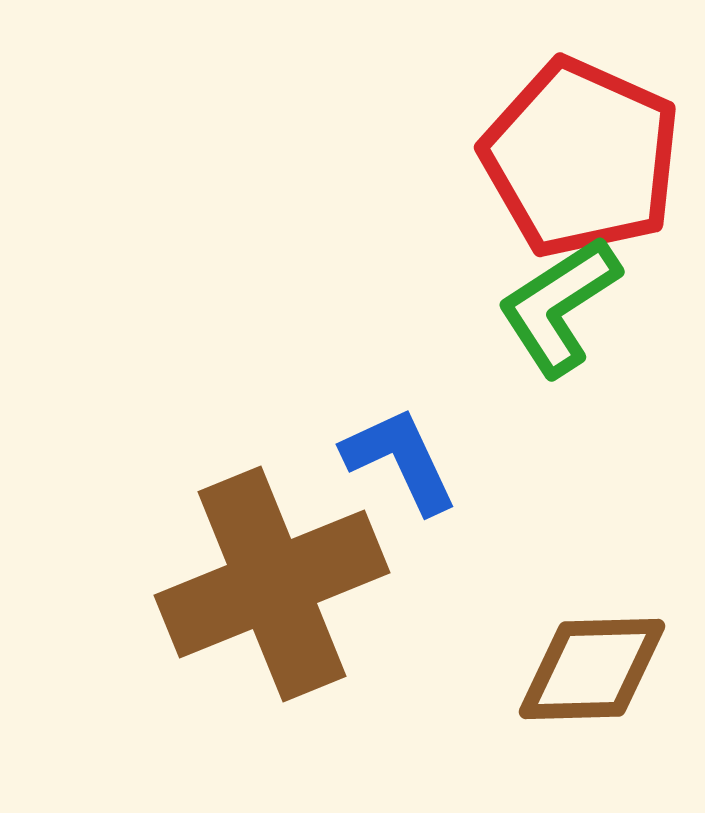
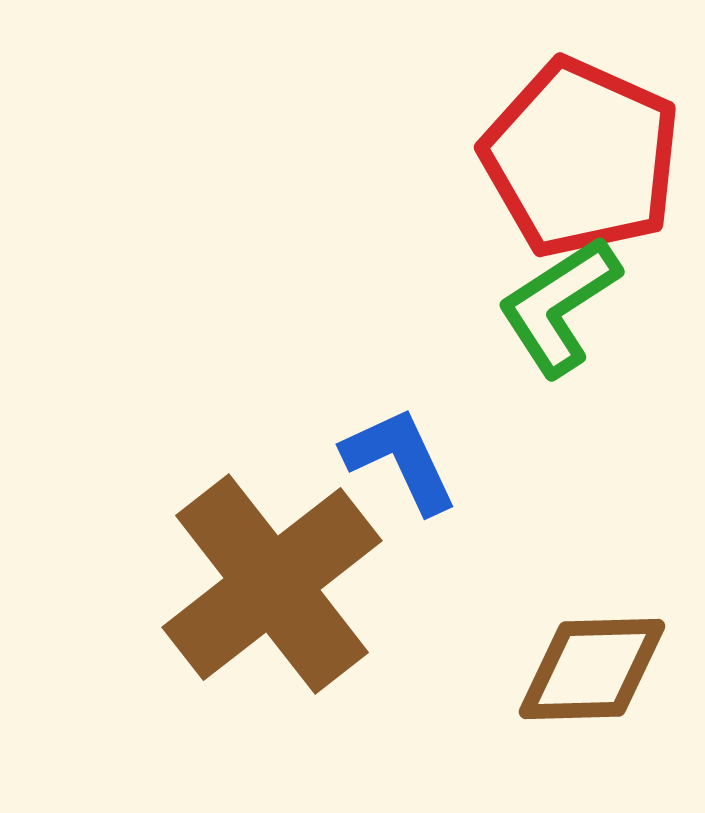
brown cross: rotated 16 degrees counterclockwise
